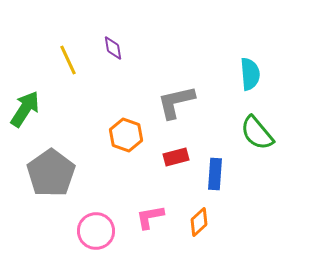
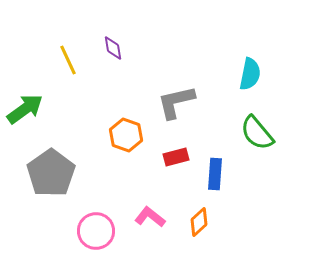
cyan semicircle: rotated 16 degrees clockwise
green arrow: rotated 21 degrees clockwise
pink L-shape: rotated 48 degrees clockwise
